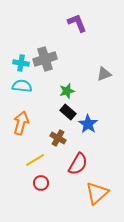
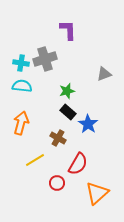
purple L-shape: moved 9 px left, 7 px down; rotated 20 degrees clockwise
red circle: moved 16 px right
